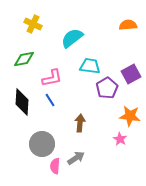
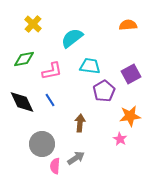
yellow cross: rotated 18 degrees clockwise
pink L-shape: moved 7 px up
purple pentagon: moved 3 px left, 3 px down
black diamond: rotated 28 degrees counterclockwise
orange star: rotated 15 degrees counterclockwise
